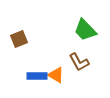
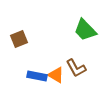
brown L-shape: moved 3 px left, 6 px down
blue rectangle: rotated 12 degrees clockwise
